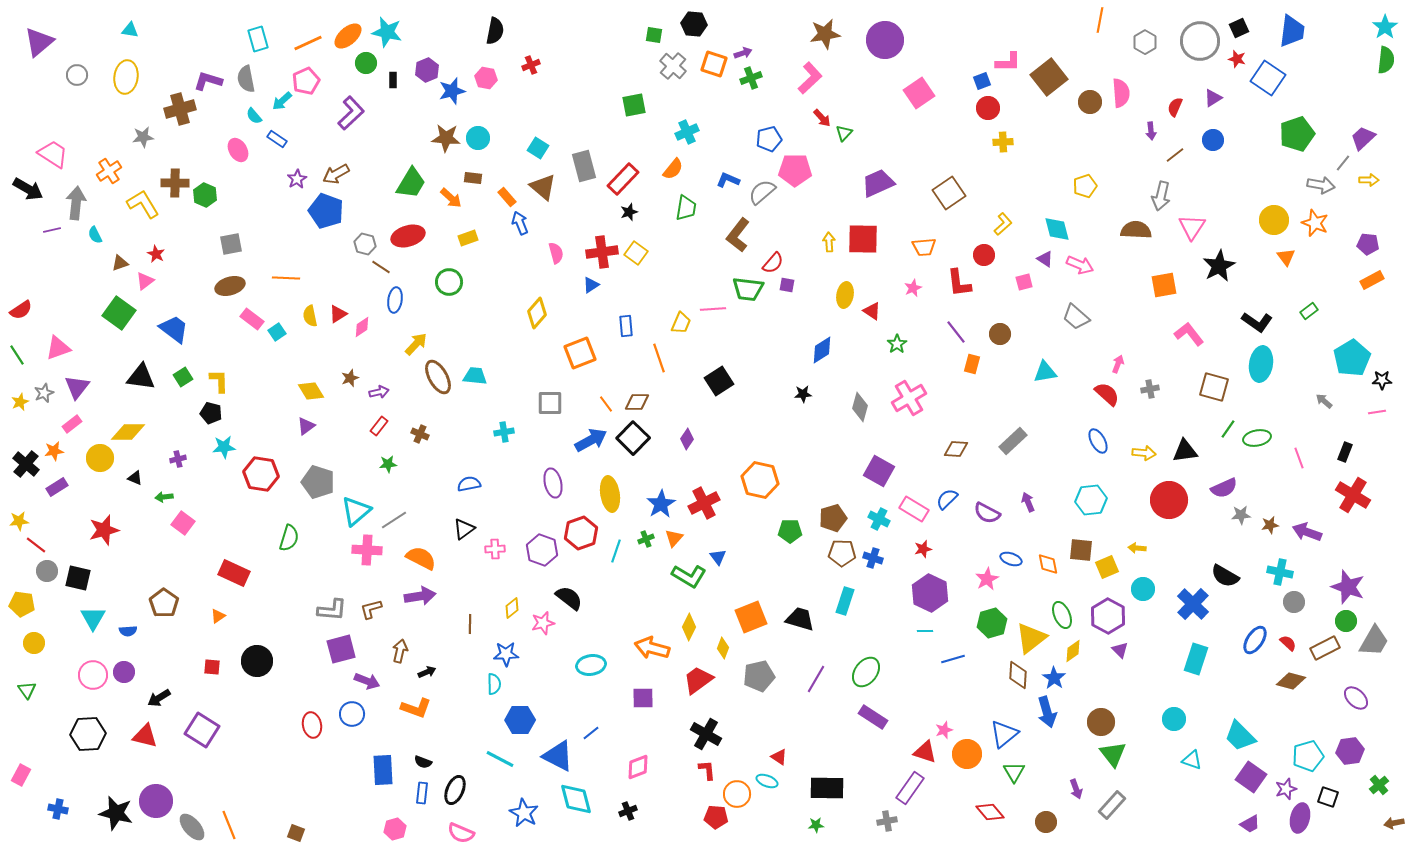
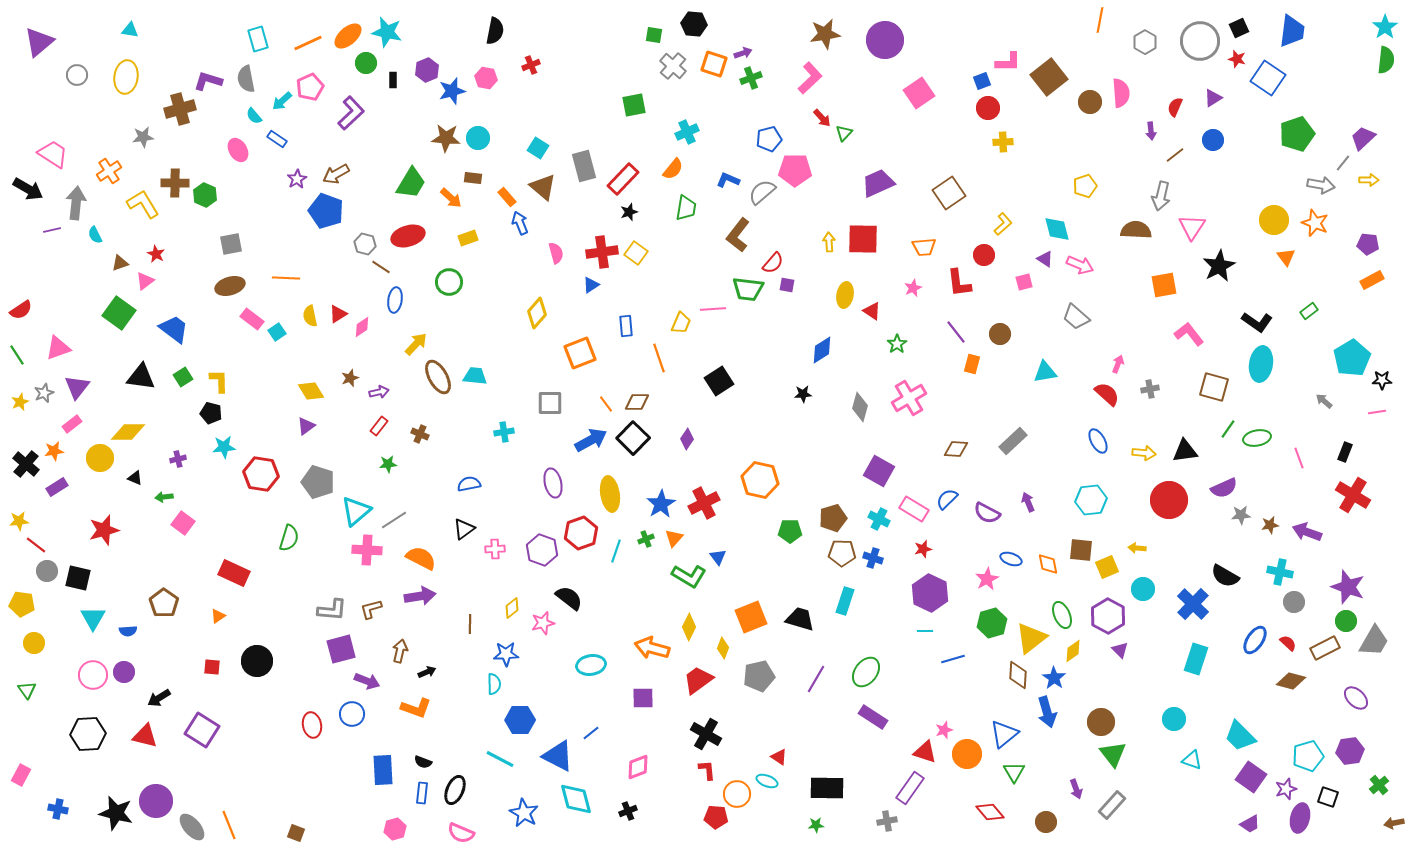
pink pentagon at (306, 81): moved 4 px right, 6 px down
